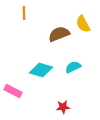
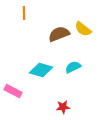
yellow semicircle: moved 5 px down; rotated 24 degrees counterclockwise
